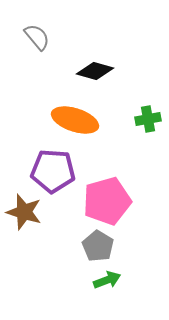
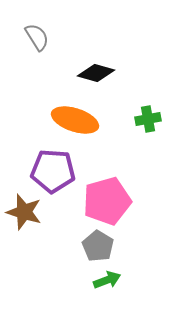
gray semicircle: rotated 8 degrees clockwise
black diamond: moved 1 px right, 2 px down
